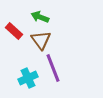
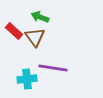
brown triangle: moved 6 px left, 3 px up
purple line: rotated 60 degrees counterclockwise
cyan cross: moved 1 px left, 1 px down; rotated 18 degrees clockwise
